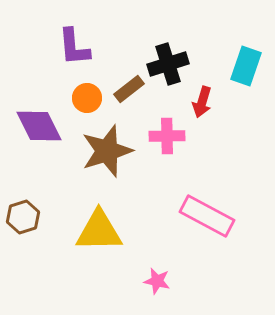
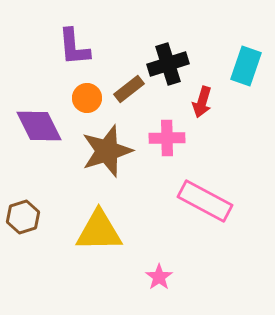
pink cross: moved 2 px down
pink rectangle: moved 2 px left, 15 px up
pink star: moved 2 px right, 4 px up; rotated 24 degrees clockwise
